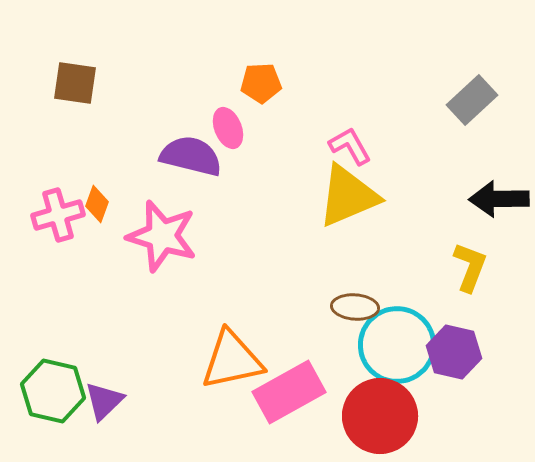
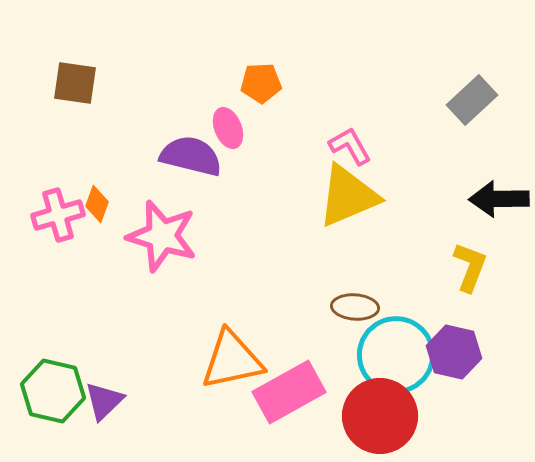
cyan circle: moved 1 px left, 10 px down
